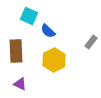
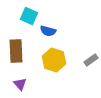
blue semicircle: rotated 28 degrees counterclockwise
gray rectangle: moved 18 px down; rotated 16 degrees clockwise
yellow hexagon: rotated 15 degrees counterclockwise
purple triangle: rotated 24 degrees clockwise
